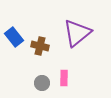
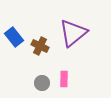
purple triangle: moved 4 px left
brown cross: rotated 12 degrees clockwise
pink rectangle: moved 1 px down
